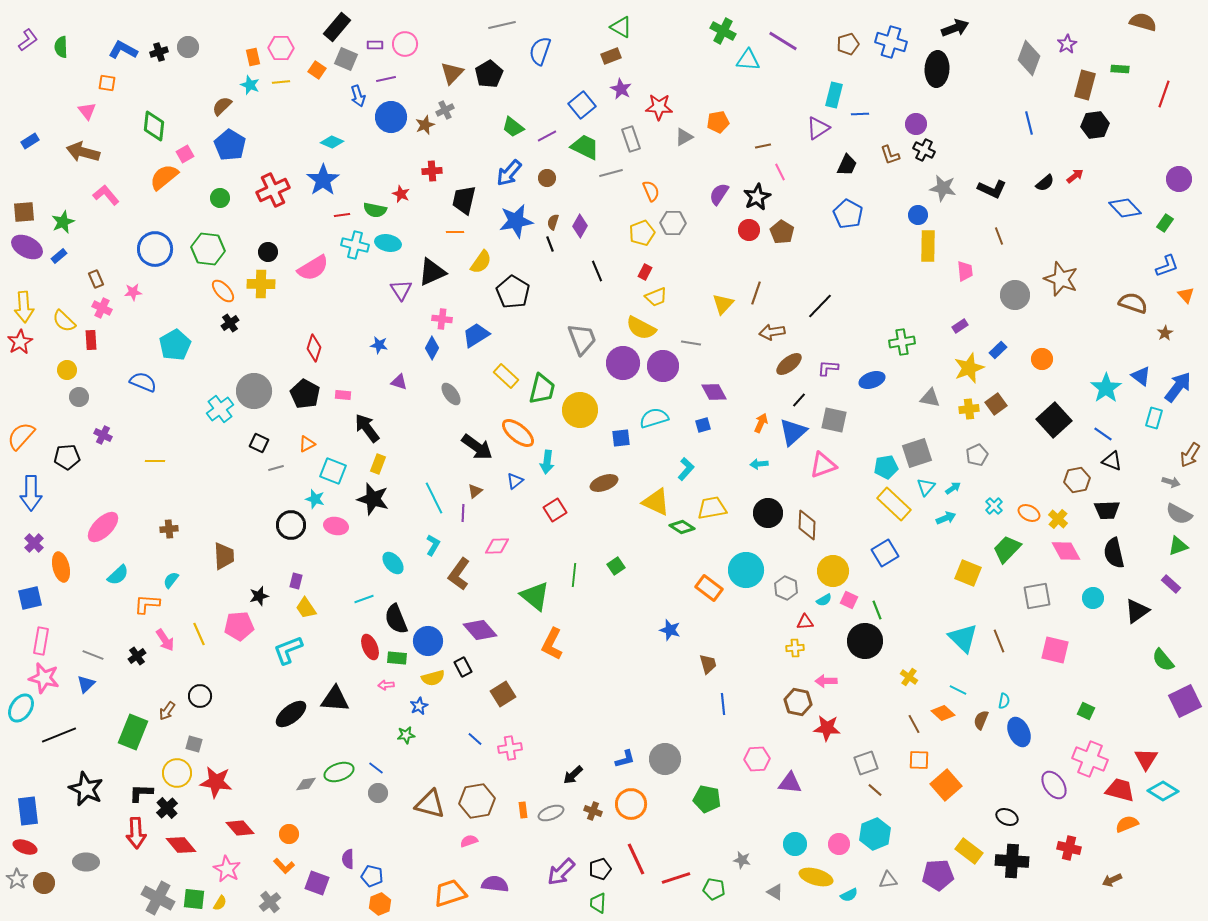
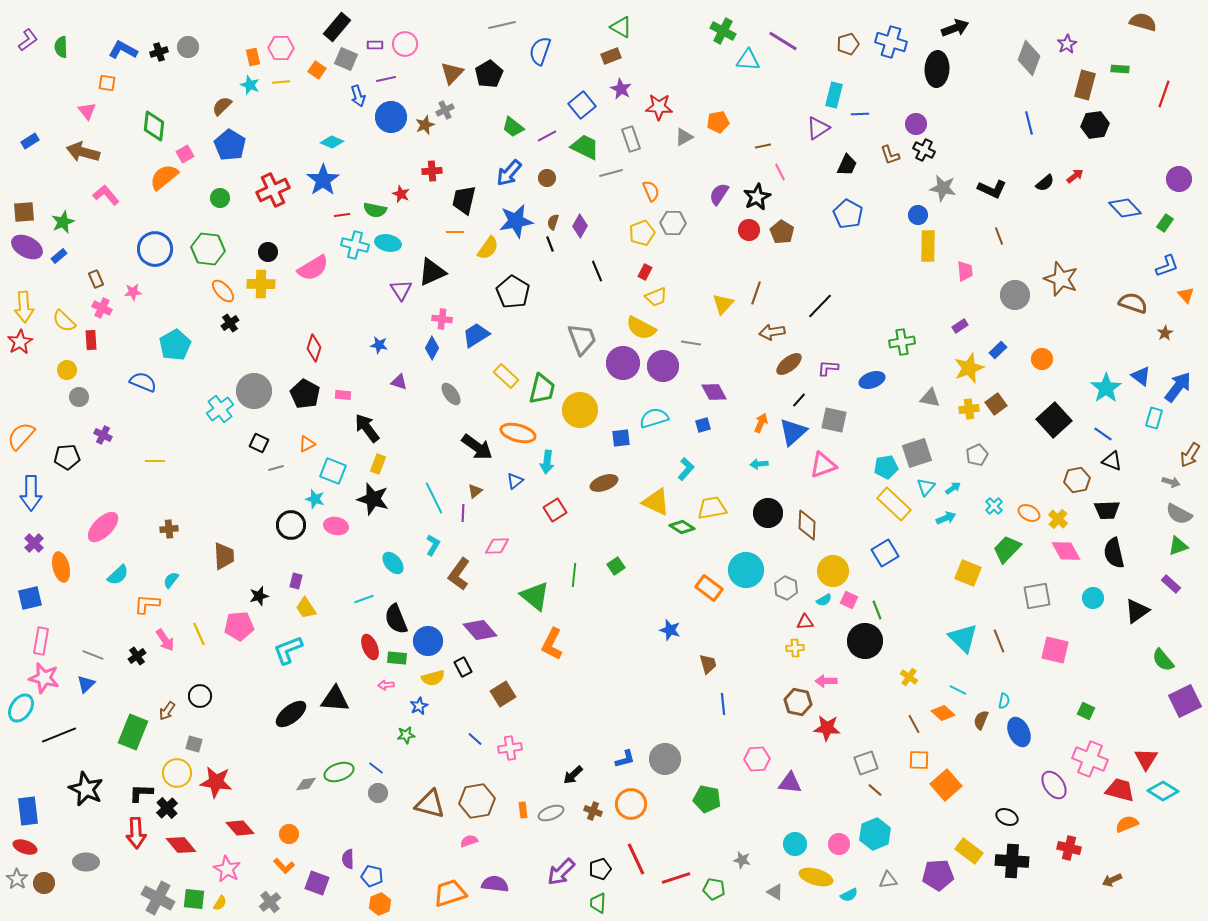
yellow semicircle at (481, 262): moved 7 px right, 14 px up
orange ellipse at (518, 433): rotated 24 degrees counterclockwise
